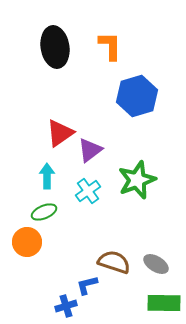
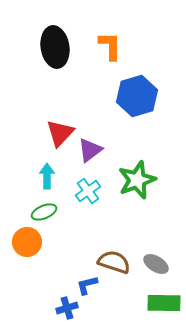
red triangle: rotated 12 degrees counterclockwise
blue cross: moved 1 px right, 2 px down
